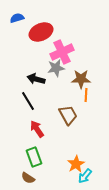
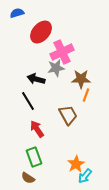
blue semicircle: moved 5 px up
red ellipse: rotated 25 degrees counterclockwise
orange line: rotated 16 degrees clockwise
